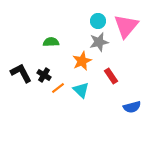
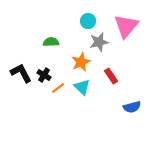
cyan circle: moved 10 px left
orange star: moved 1 px left, 1 px down
cyan triangle: moved 1 px right, 3 px up
